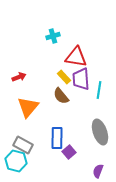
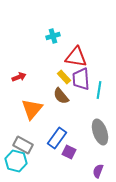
orange triangle: moved 4 px right, 2 px down
blue rectangle: rotated 35 degrees clockwise
purple square: rotated 24 degrees counterclockwise
